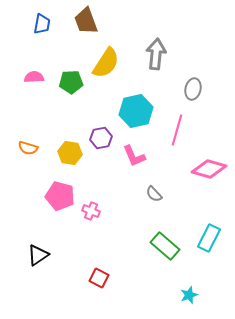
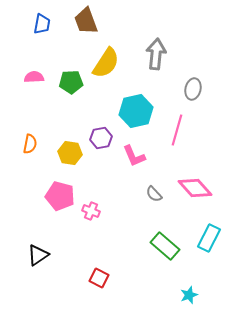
orange semicircle: moved 2 px right, 4 px up; rotated 96 degrees counterclockwise
pink diamond: moved 14 px left, 19 px down; rotated 32 degrees clockwise
